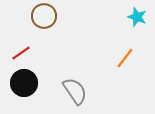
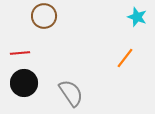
red line: moved 1 px left; rotated 30 degrees clockwise
gray semicircle: moved 4 px left, 2 px down
